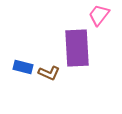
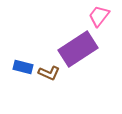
pink trapezoid: moved 1 px down
purple rectangle: moved 1 px right, 1 px down; rotated 60 degrees clockwise
